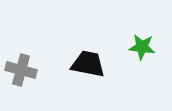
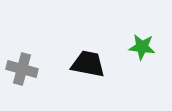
gray cross: moved 1 px right, 1 px up
